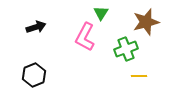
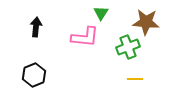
brown star: rotated 20 degrees clockwise
black arrow: rotated 66 degrees counterclockwise
pink L-shape: rotated 112 degrees counterclockwise
green cross: moved 2 px right, 2 px up
yellow line: moved 4 px left, 3 px down
